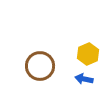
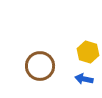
yellow hexagon: moved 2 px up; rotated 20 degrees counterclockwise
